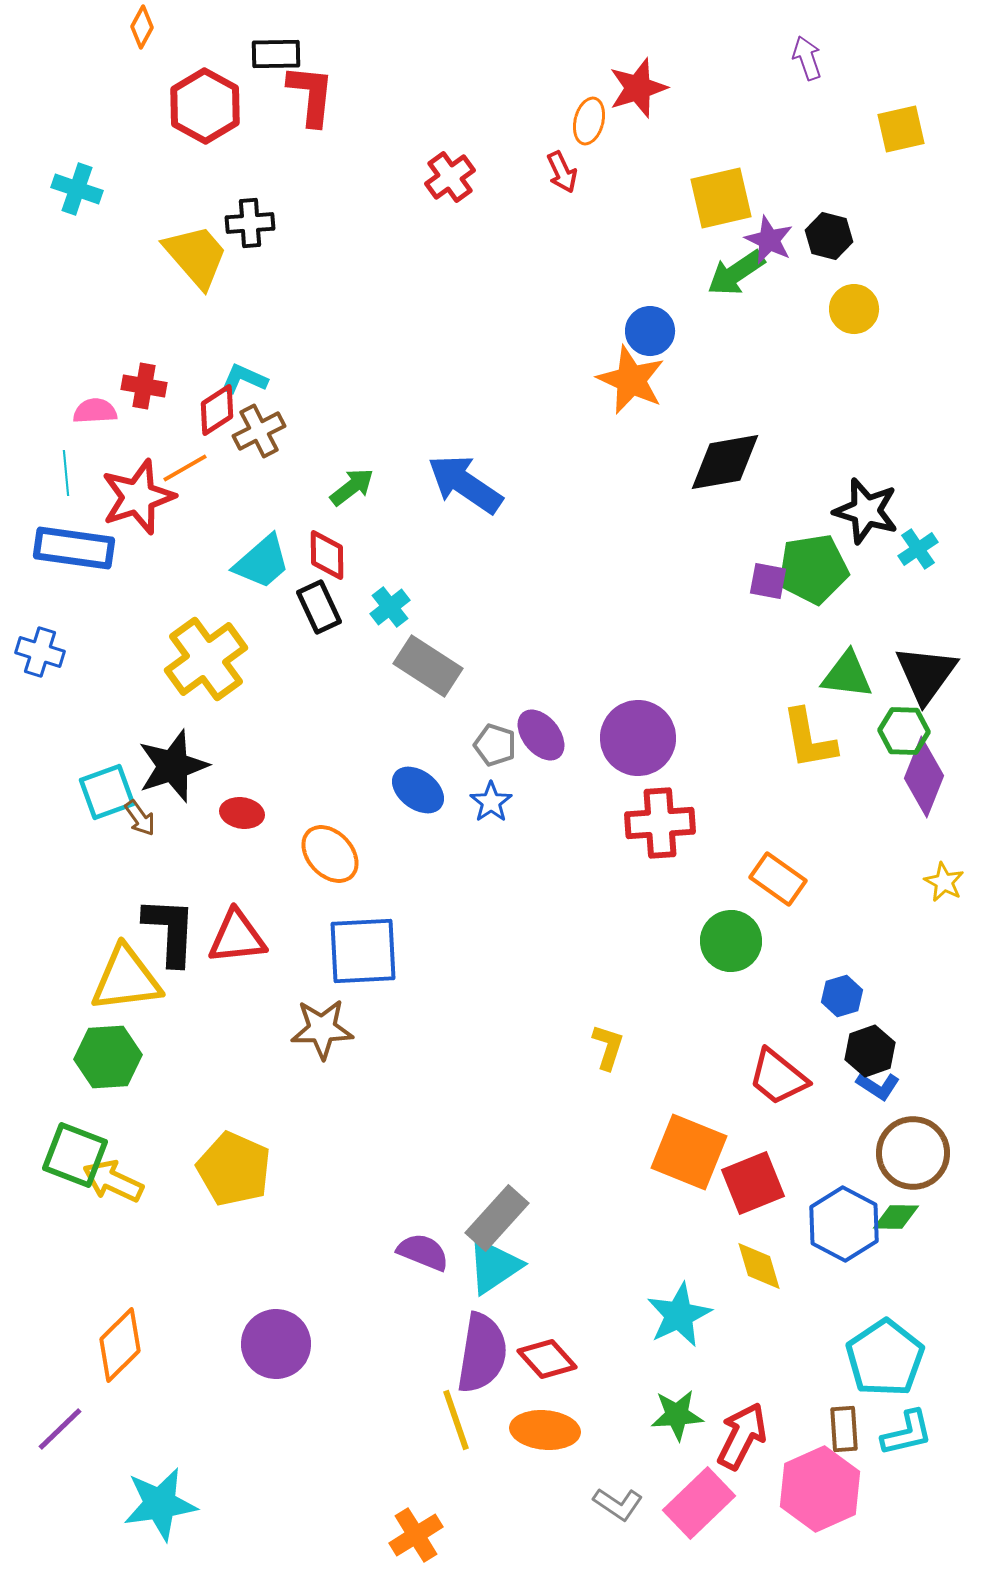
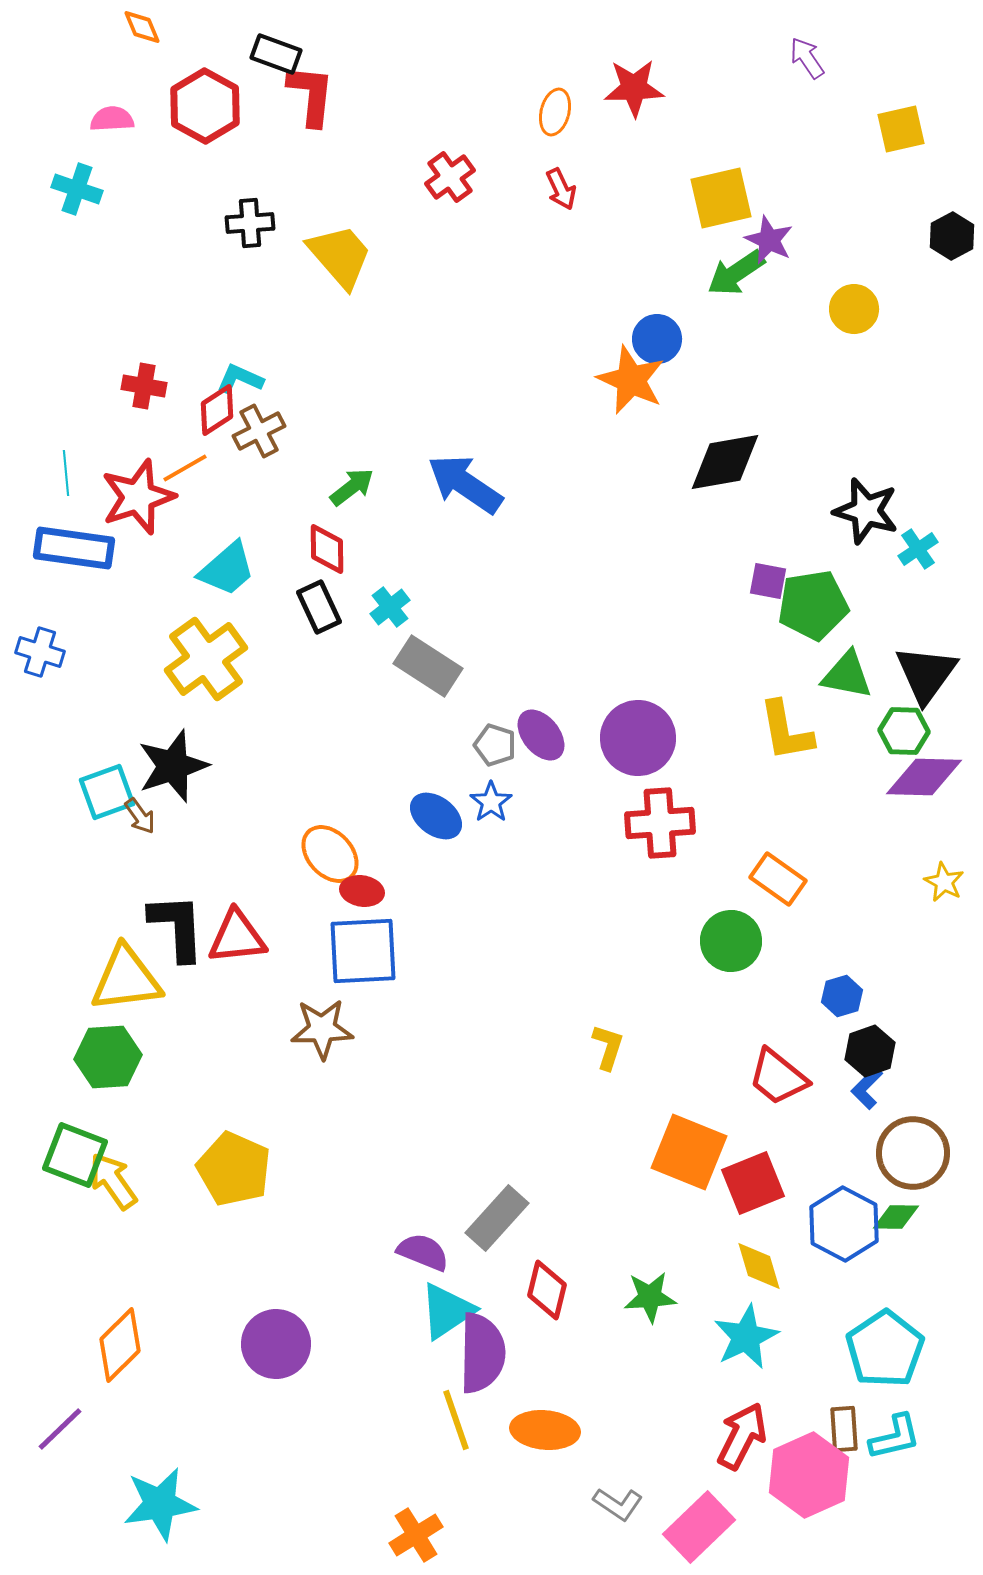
orange diamond at (142, 27): rotated 51 degrees counterclockwise
black rectangle at (276, 54): rotated 21 degrees clockwise
purple arrow at (807, 58): rotated 15 degrees counterclockwise
red star at (638, 88): moved 4 px left; rotated 16 degrees clockwise
orange ellipse at (589, 121): moved 34 px left, 9 px up
red arrow at (562, 172): moved 1 px left, 17 px down
black hexagon at (829, 236): moved 123 px right; rotated 18 degrees clockwise
yellow trapezoid at (196, 256): moved 144 px right
blue circle at (650, 331): moved 7 px right, 8 px down
cyan L-shape at (244, 379): moved 4 px left
pink semicircle at (95, 411): moved 17 px right, 292 px up
red diamond at (327, 555): moved 6 px up
cyan trapezoid at (262, 562): moved 35 px left, 7 px down
green pentagon at (813, 569): moved 36 px down
green triangle at (847, 675): rotated 4 degrees clockwise
yellow L-shape at (809, 739): moved 23 px left, 8 px up
purple diamond at (924, 777): rotated 70 degrees clockwise
blue ellipse at (418, 790): moved 18 px right, 26 px down
red ellipse at (242, 813): moved 120 px right, 78 px down
brown arrow at (140, 818): moved 2 px up
black L-shape at (170, 931): moved 7 px right, 4 px up; rotated 6 degrees counterclockwise
blue L-shape at (878, 1086): moved 11 px left, 2 px down; rotated 102 degrees clockwise
yellow arrow at (113, 1181): rotated 30 degrees clockwise
cyan triangle at (494, 1266): moved 47 px left, 45 px down
cyan star at (679, 1315): moved 67 px right, 22 px down
purple semicircle at (482, 1353): rotated 8 degrees counterclockwise
cyan pentagon at (885, 1358): moved 9 px up
red diamond at (547, 1359): moved 69 px up; rotated 56 degrees clockwise
green star at (677, 1415): moved 27 px left, 118 px up
cyan L-shape at (907, 1433): moved 12 px left, 4 px down
pink hexagon at (820, 1489): moved 11 px left, 14 px up
pink rectangle at (699, 1503): moved 24 px down
